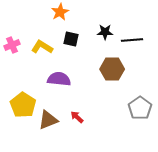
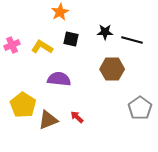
black line: rotated 20 degrees clockwise
